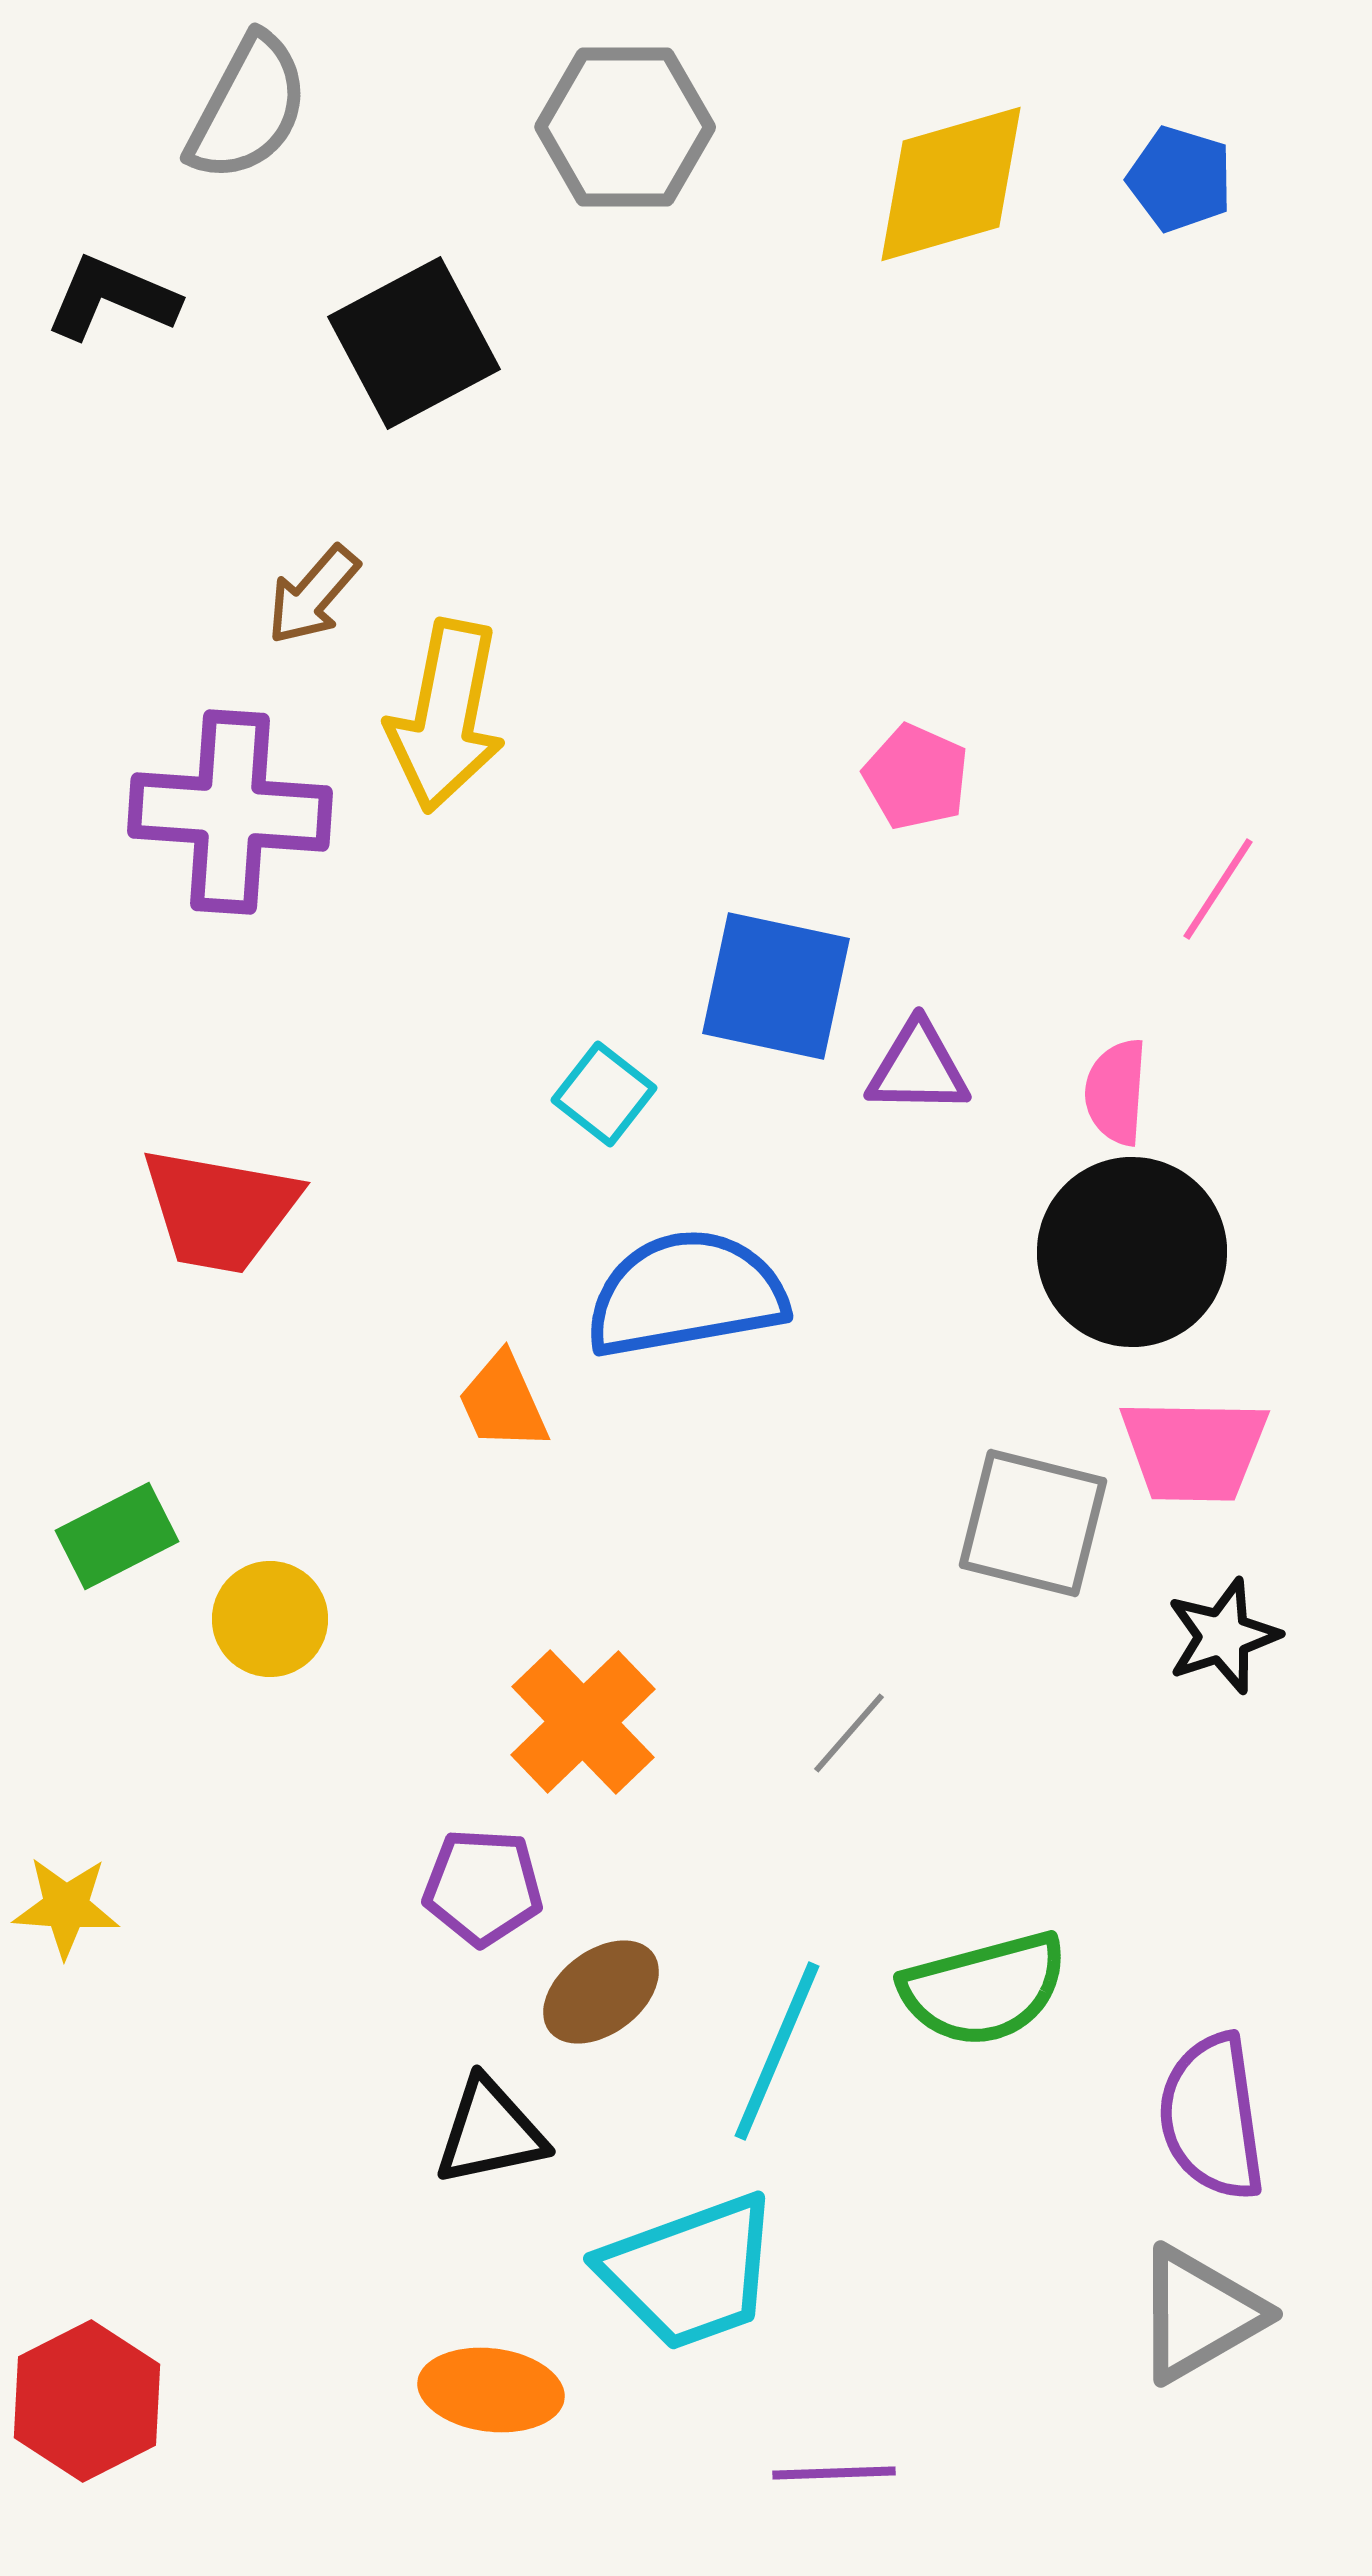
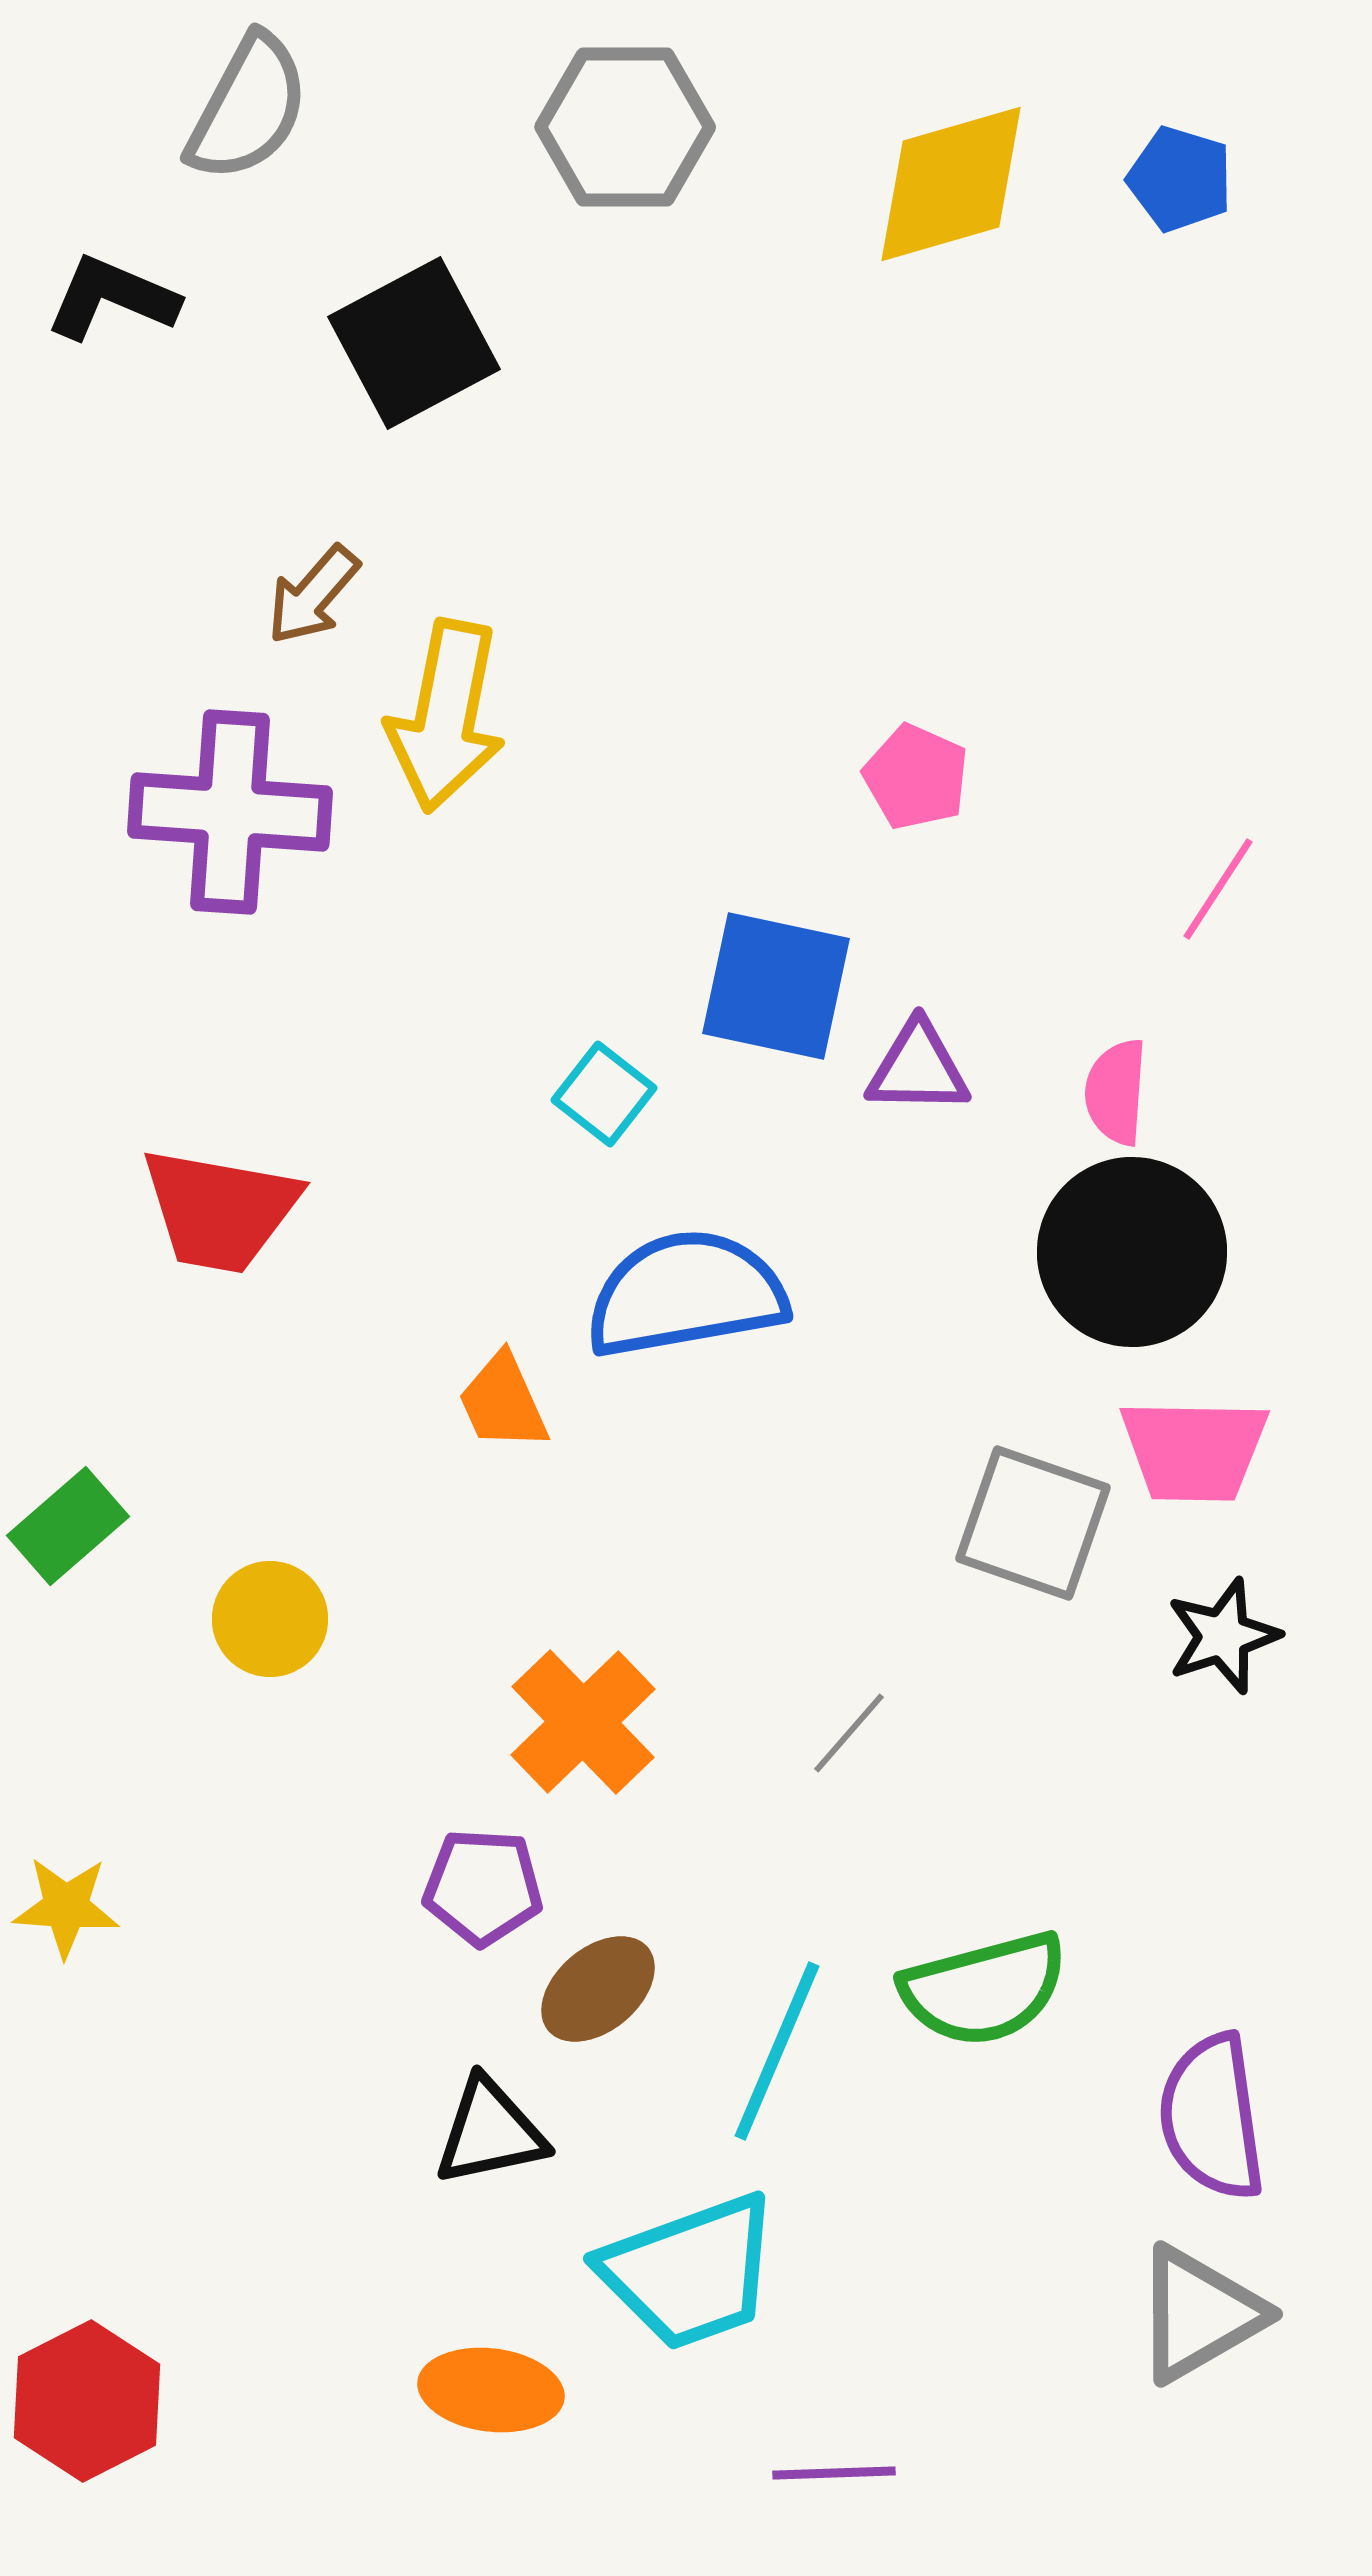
gray square: rotated 5 degrees clockwise
green rectangle: moved 49 px left, 10 px up; rotated 14 degrees counterclockwise
brown ellipse: moved 3 px left, 3 px up; rotated 3 degrees counterclockwise
